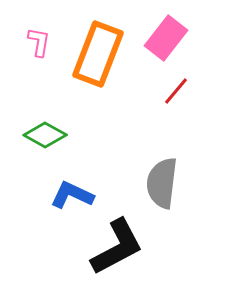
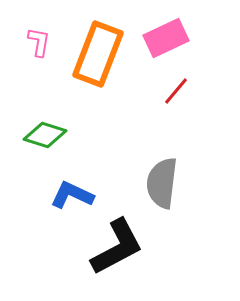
pink rectangle: rotated 27 degrees clockwise
green diamond: rotated 12 degrees counterclockwise
